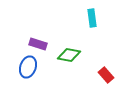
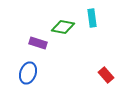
purple rectangle: moved 1 px up
green diamond: moved 6 px left, 28 px up
blue ellipse: moved 6 px down
